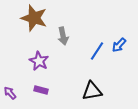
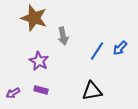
blue arrow: moved 1 px right, 3 px down
purple arrow: moved 3 px right; rotated 80 degrees counterclockwise
